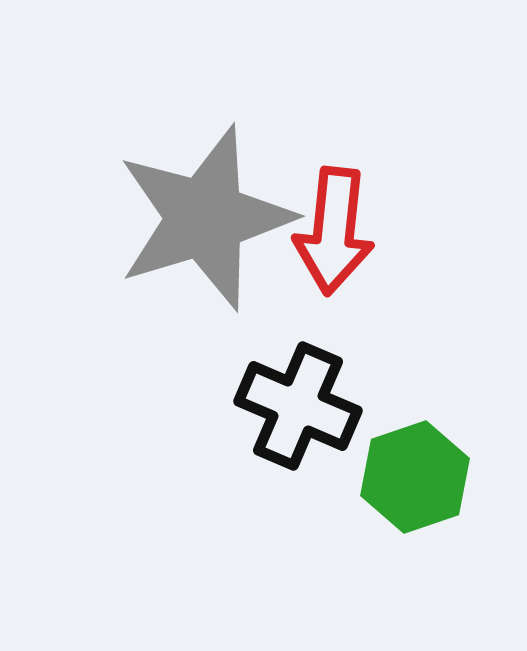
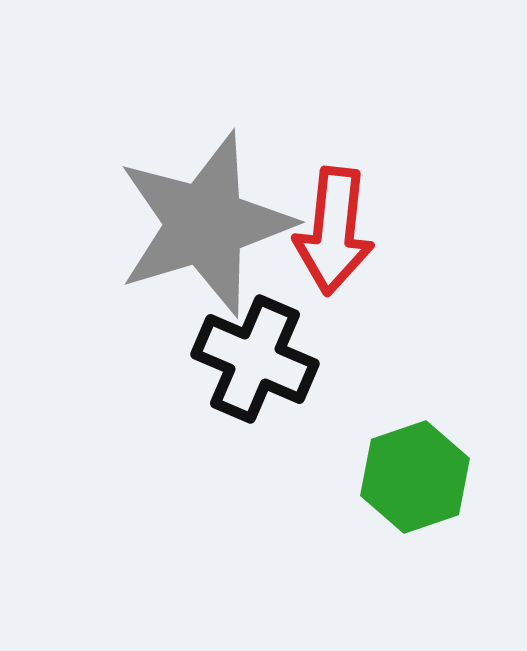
gray star: moved 6 px down
black cross: moved 43 px left, 47 px up
